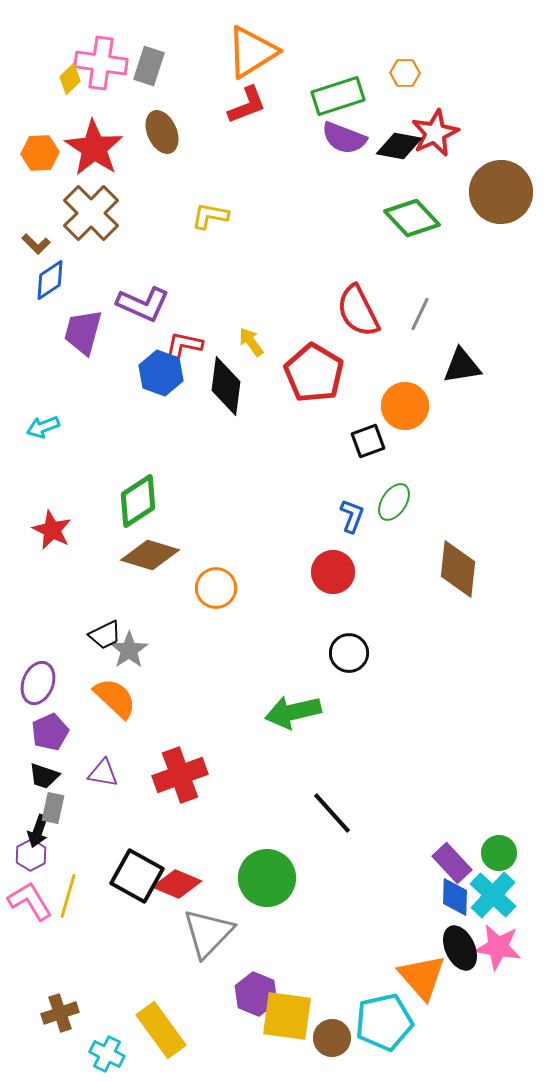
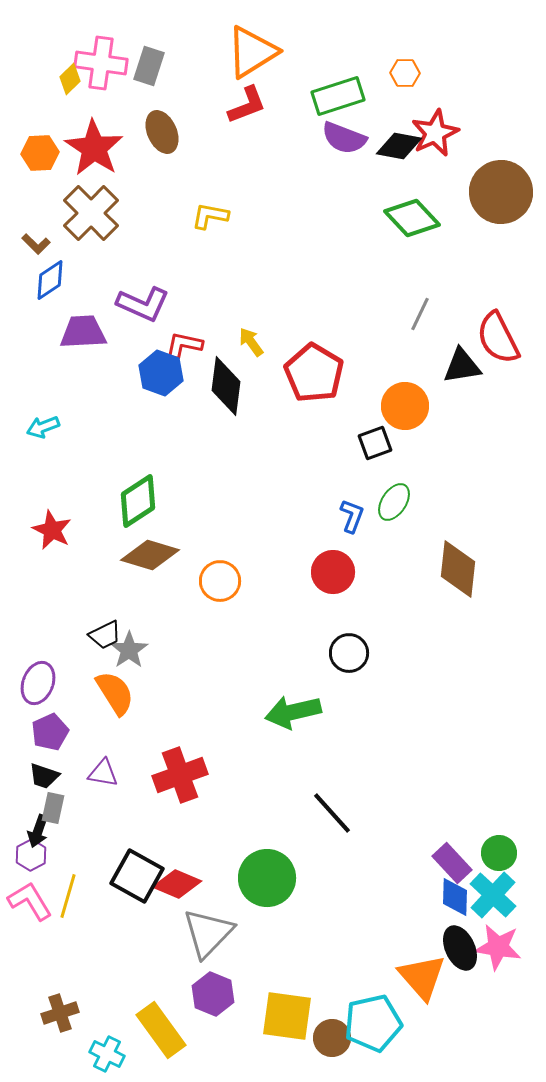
red semicircle at (358, 311): moved 140 px right, 27 px down
purple trapezoid at (83, 332): rotated 72 degrees clockwise
black square at (368, 441): moved 7 px right, 2 px down
orange circle at (216, 588): moved 4 px right, 7 px up
orange semicircle at (115, 698): moved 5 px up; rotated 15 degrees clockwise
purple hexagon at (256, 994): moved 43 px left
cyan pentagon at (384, 1022): moved 11 px left, 1 px down
